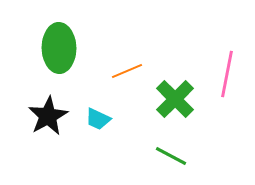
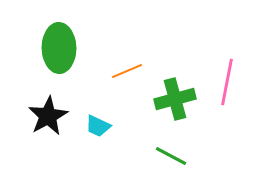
pink line: moved 8 px down
green cross: rotated 30 degrees clockwise
cyan trapezoid: moved 7 px down
